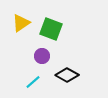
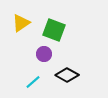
green square: moved 3 px right, 1 px down
purple circle: moved 2 px right, 2 px up
